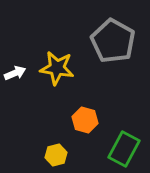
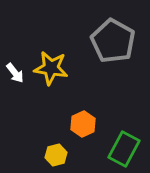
yellow star: moved 6 px left
white arrow: rotated 75 degrees clockwise
orange hexagon: moved 2 px left, 4 px down; rotated 20 degrees clockwise
